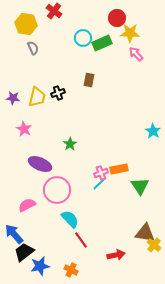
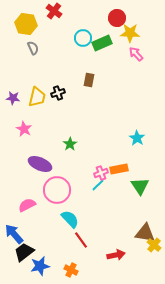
cyan star: moved 16 px left, 7 px down
cyan line: moved 1 px left, 1 px down
